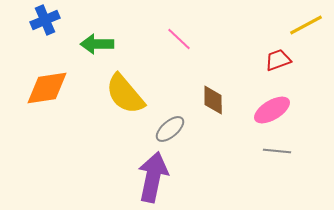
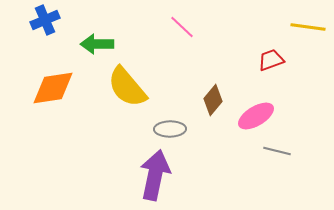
yellow line: moved 2 px right, 2 px down; rotated 36 degrees clockwise
pink line: moved 3 px right, 12 px up
red trapezoid: moved 7 px left
orange diamond: moved 6 px right
yellow semicircle: moved 2 px right, 7 px up
brown diamond: rotated 40 degrees clockwise
pink ellipse: moved 16 px left, 6 px down
gray ellipse: rotated 40 degrees clockwise
gray line: rotated 8 degrees clockwise
purple arrow: moved 2 px right, 2 px up
